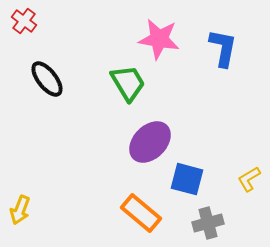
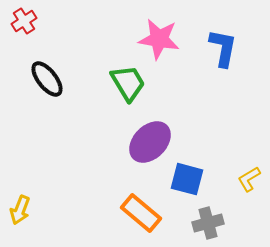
red cross: rotated 20 degrees clockwise
